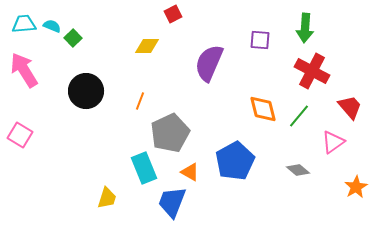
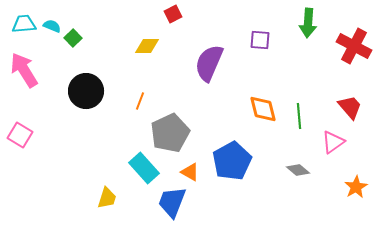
green arrow: moved 3 px right, 5 px up
red cross: moved 42 px right, 25 px up
green line: rotated 45 degrees counterclockwise
blue pentagon: moved 3 px left
cyan rectangle: rotated 20 degrees counterclockwise
